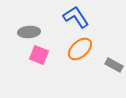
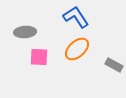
gray ellipse: moved 4 px left
orange ellipse: moved 3 px left
pink square: moved 2 px down; rotated 18 degrees counterclockwise
